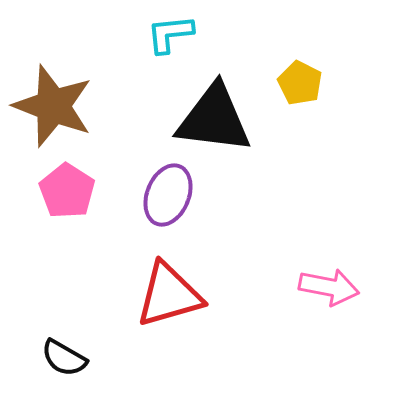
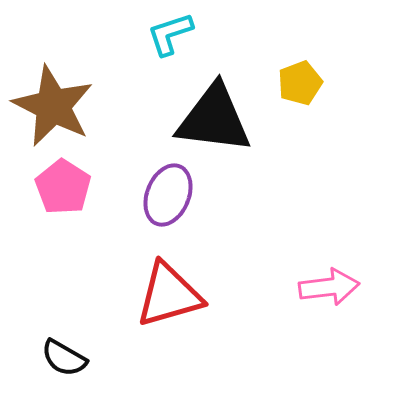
cyan L-shape: rotated 12 degrees counterclockwise
yellow pentagon: rotated 24 degrees clockwise
brown star: rotated 6 degrees clockwise
pink pentagon: moved 4 px left, 4 px up
pink arrow: rotated 18 degrees counterclockwise
